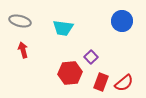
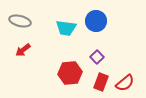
blue circle: moved 26 px left
cyan trapezoid: moved 3 px right
red arrow: rotated 112 degrees counterclockwise
purple square: moved 6 px right
red semicircle: moved 1 px right
